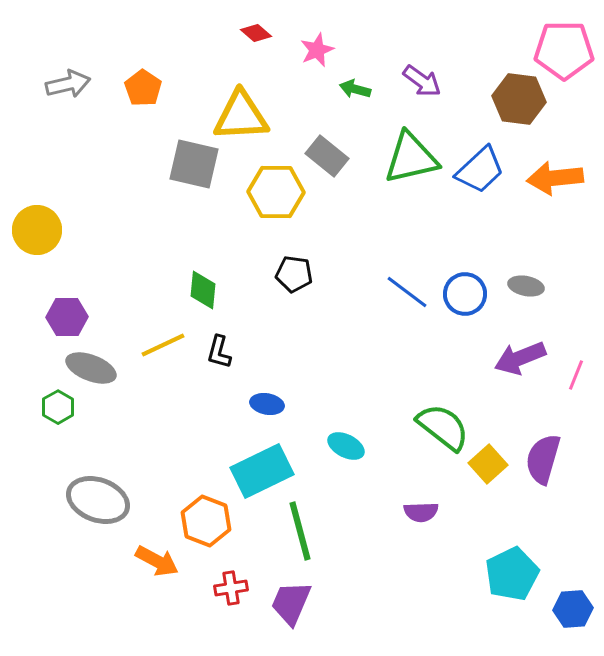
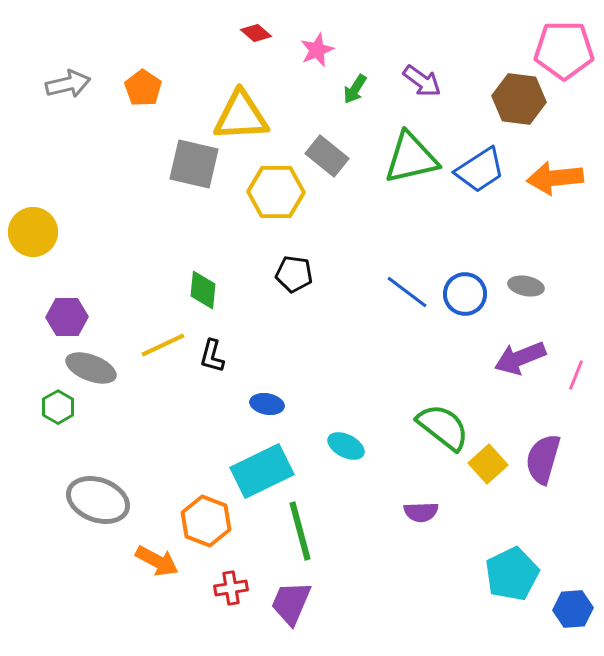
green arrow at (355, 89): rotated 72 degrees counterclockwise
blue trapezoid at (480, 170): rotated 10 degrees clockwise
yellow circle at (37, 230): moved 4 px left, 2 px down
black L-shape at (219, 352): moved 7 px left, 4 px down
